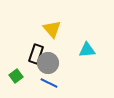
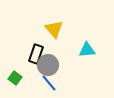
yellow triangle: moved 2 px right
gray circle: moved 2 px down
green square: moved 1 px left, 2 px down; rotated 16 degrees counterclockwise
blue line: rotated 24 degrees clockwise
